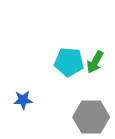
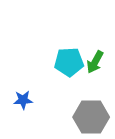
cyan pentagon: rotated 8 degrees counterclockwise
